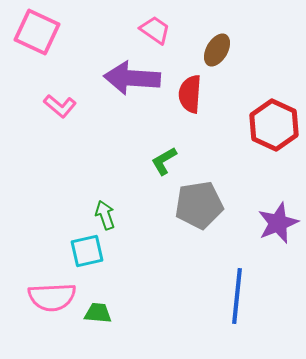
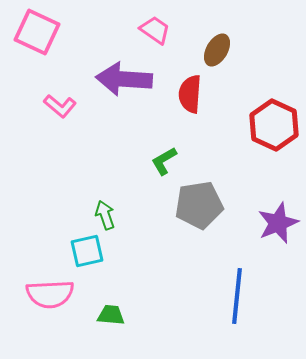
purple arrow: moved 8 px left, 1 px down
pink semicircle: moved 2 px left, 3 px up
green trapezoid: moved 13 px right, 2 px down
